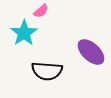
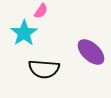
pink semicircle: rotated 14 degrees counterclockwise
black semicircle: moved 3 px left, 2 px up
